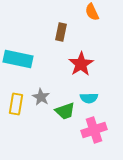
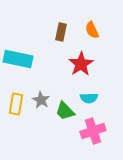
orange semicircle: moved 18 px down
gray star: moved 3 px down
green trapezoid: rotated 65 degrees clockwise
pink cross: moved 1 px left, 1 px down
